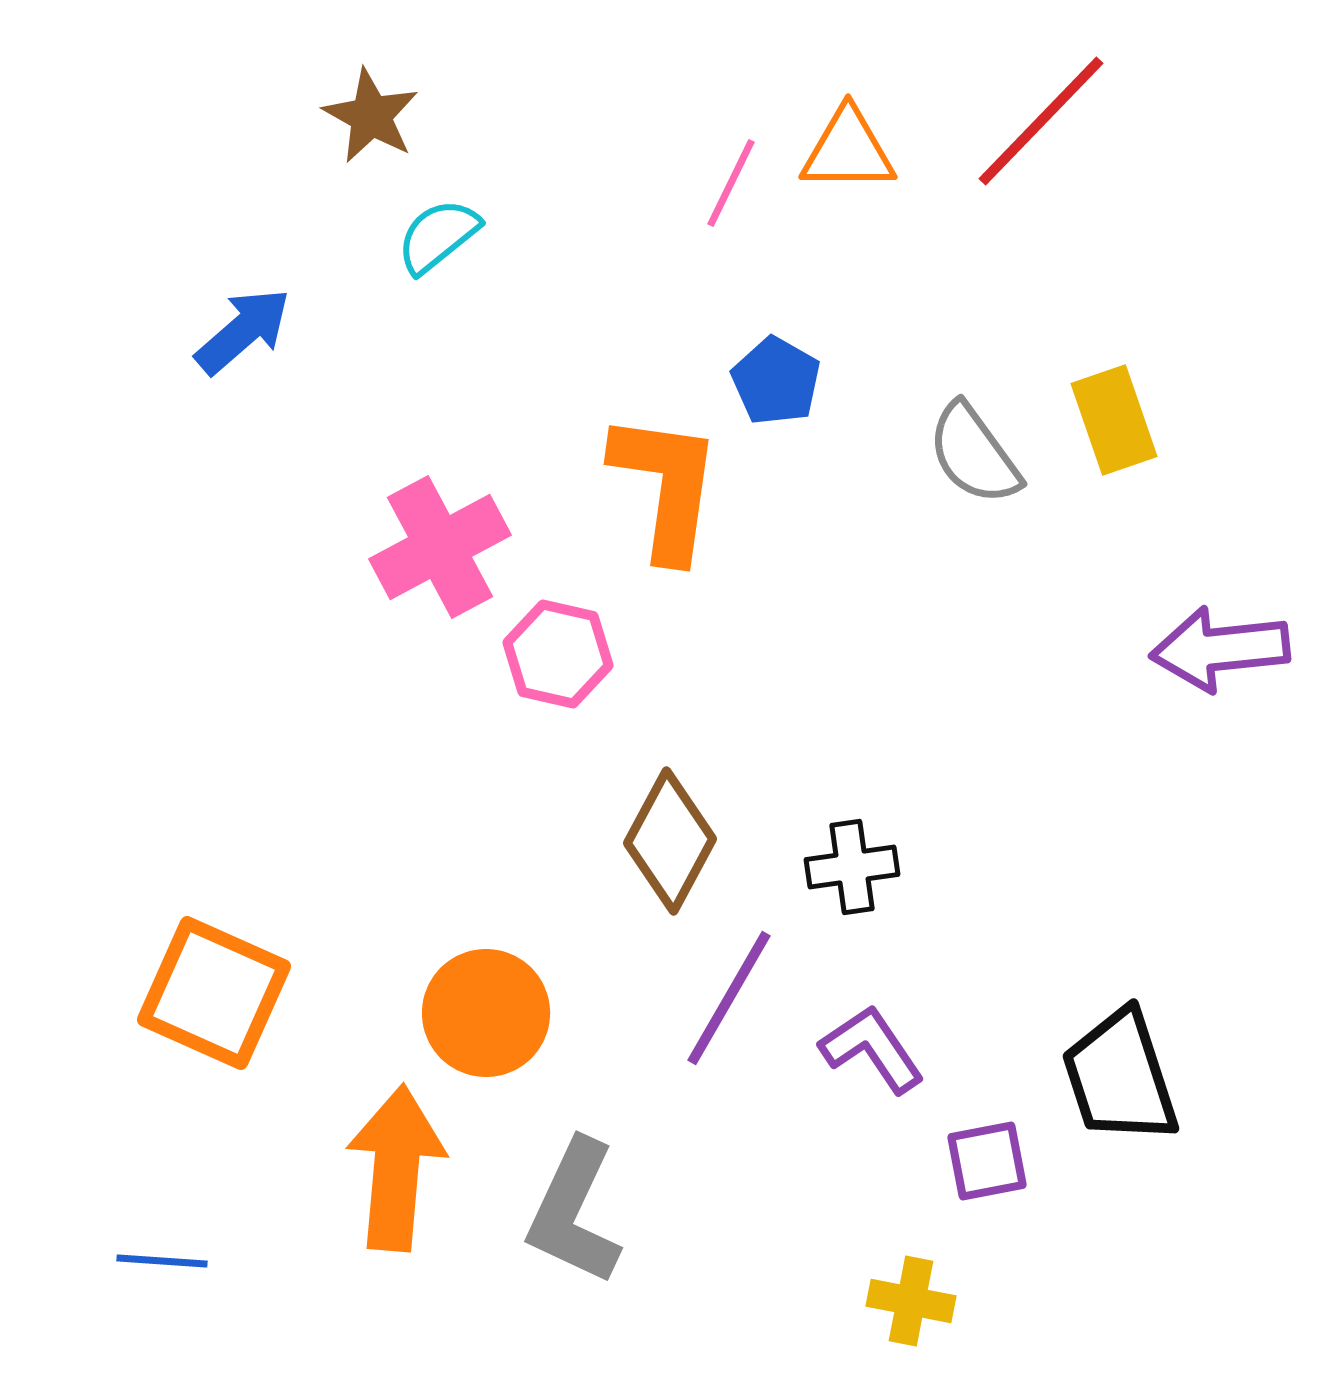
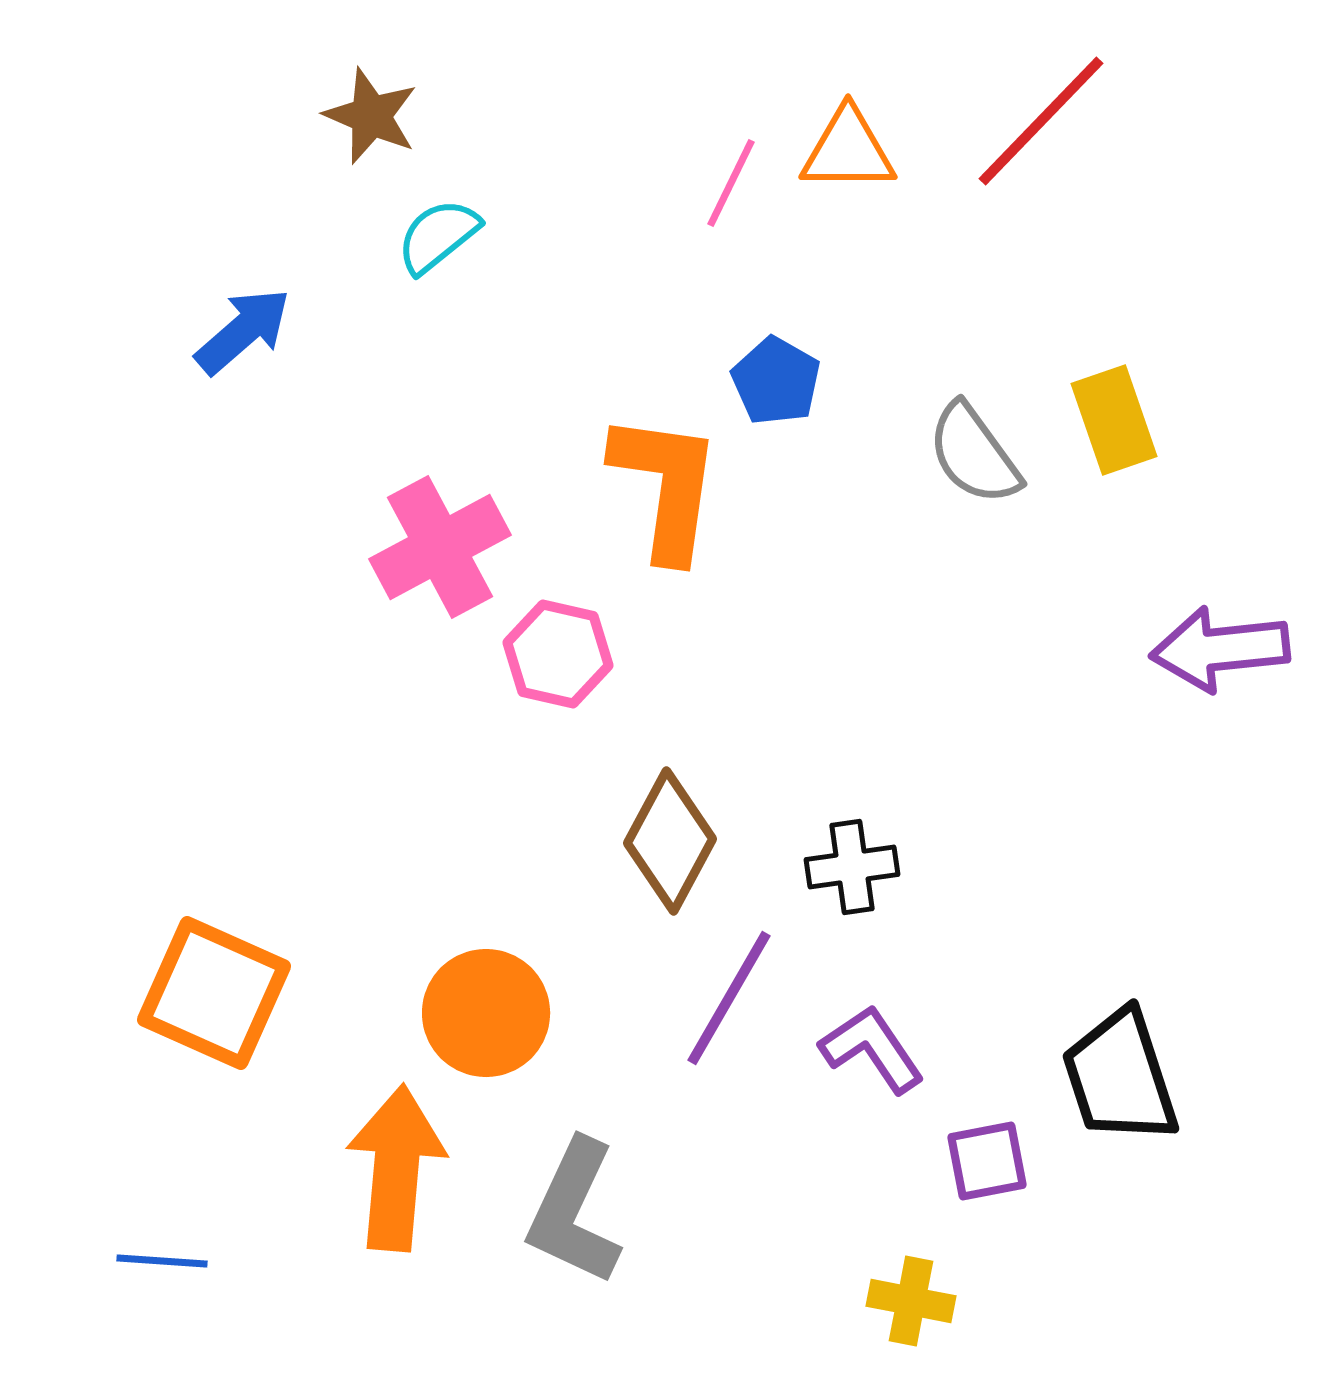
brown star: rotated 6 degrees counterclockwise
